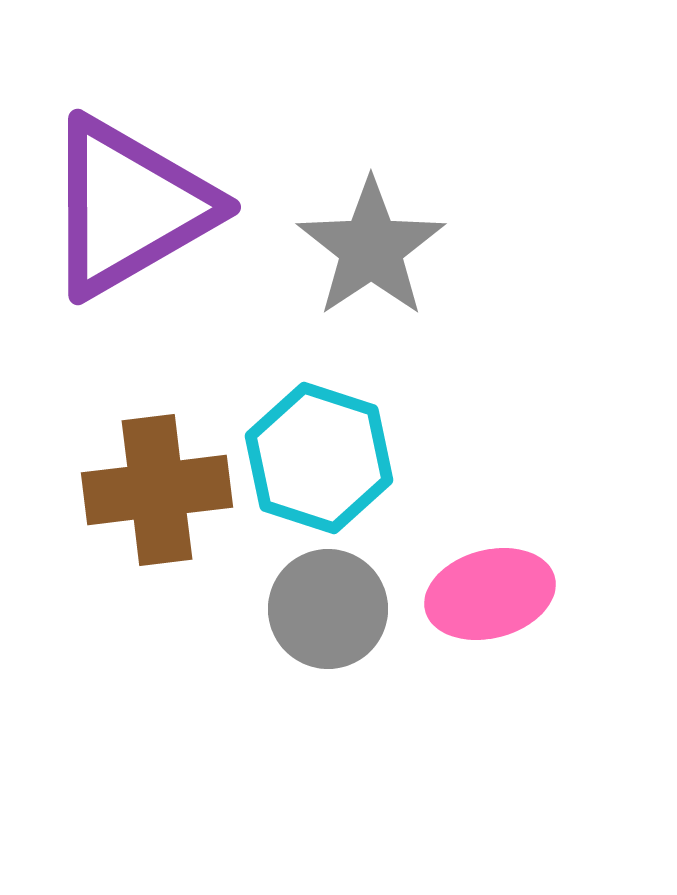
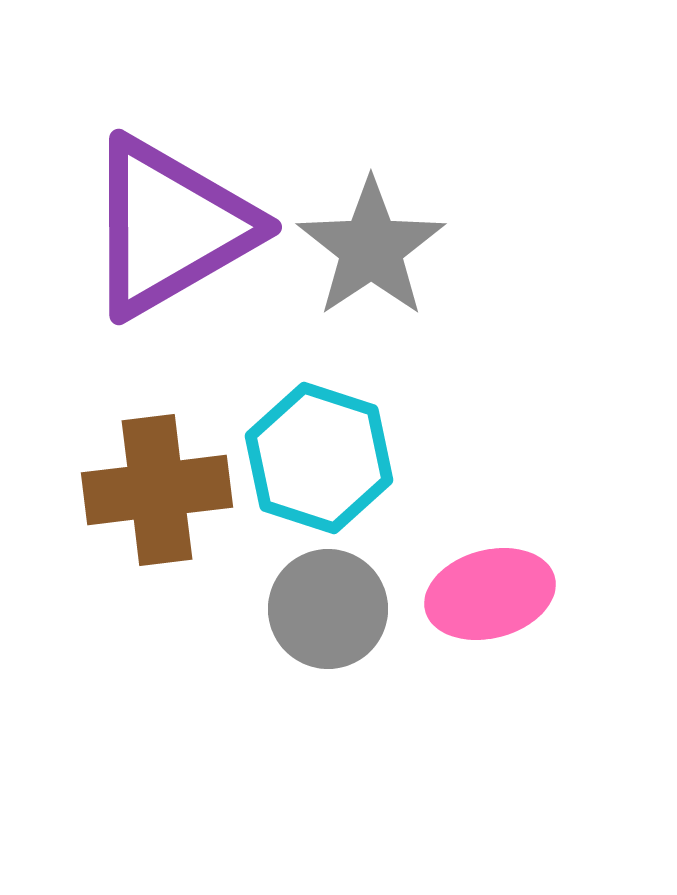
purple triangle: moved 41 px right, 20 px down
